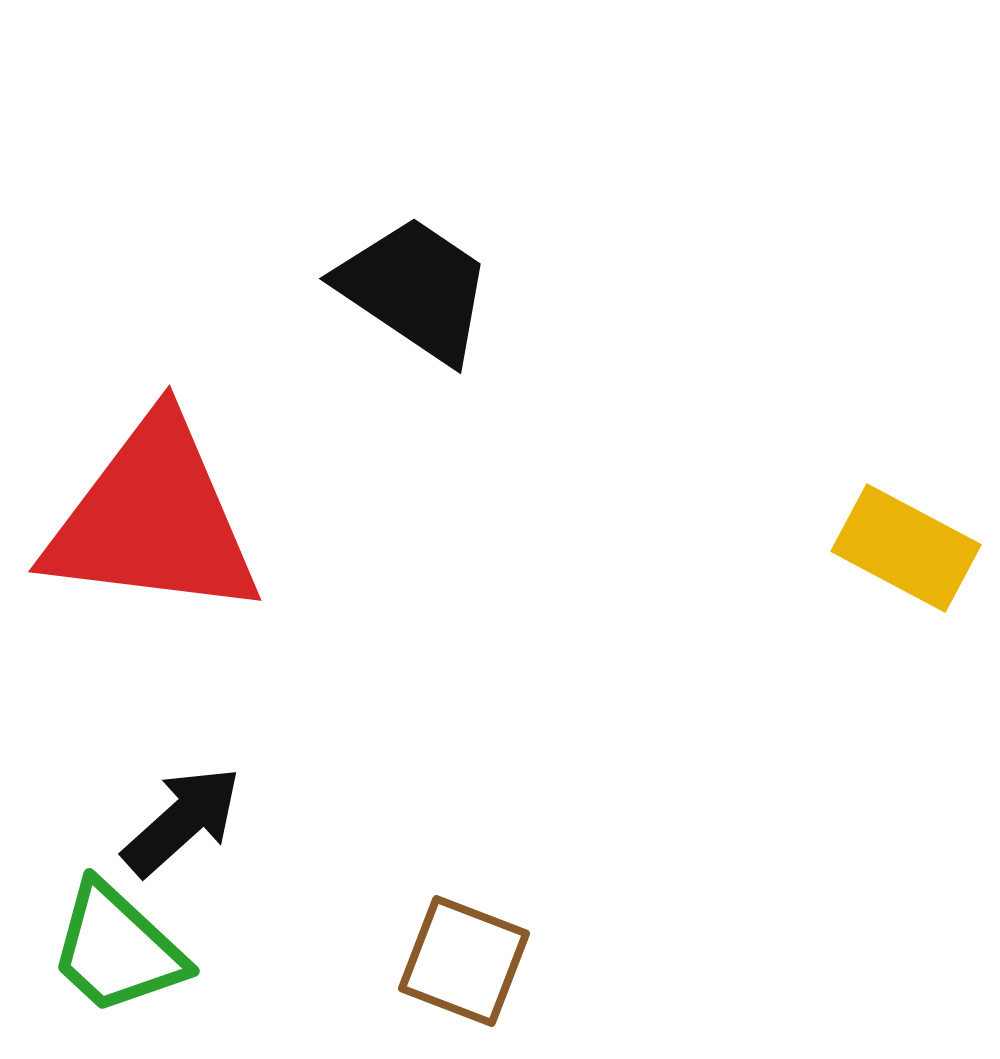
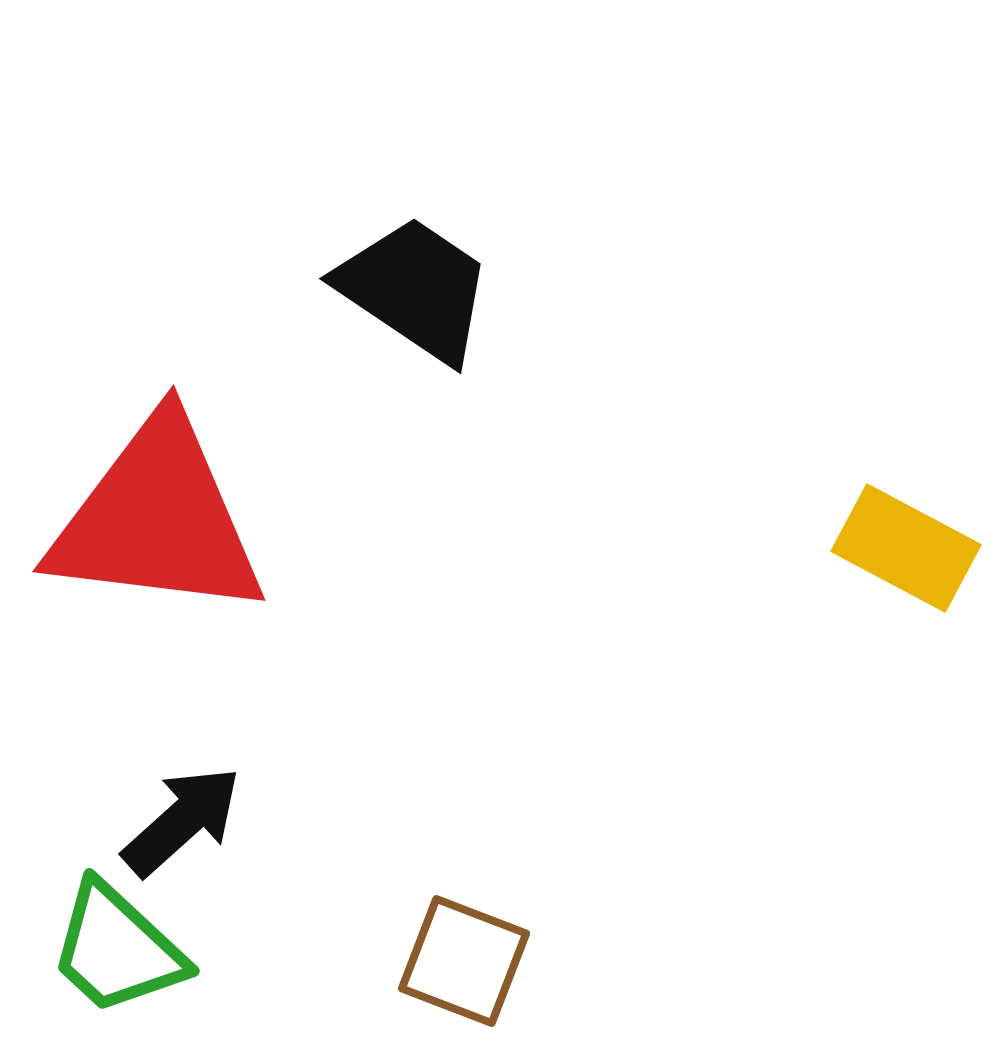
red triangle: moved 4 px right
